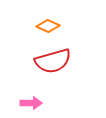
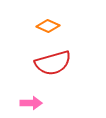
red semicircle: moved 2 px down
